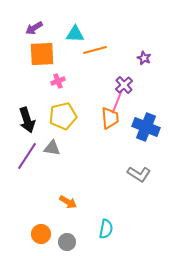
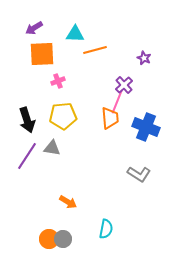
yellow pentagon: rotated 8 degrees clockwise
orange circle: moved 8 px right, 5 px down
gray circle: moved 4 px left, 3 px up
